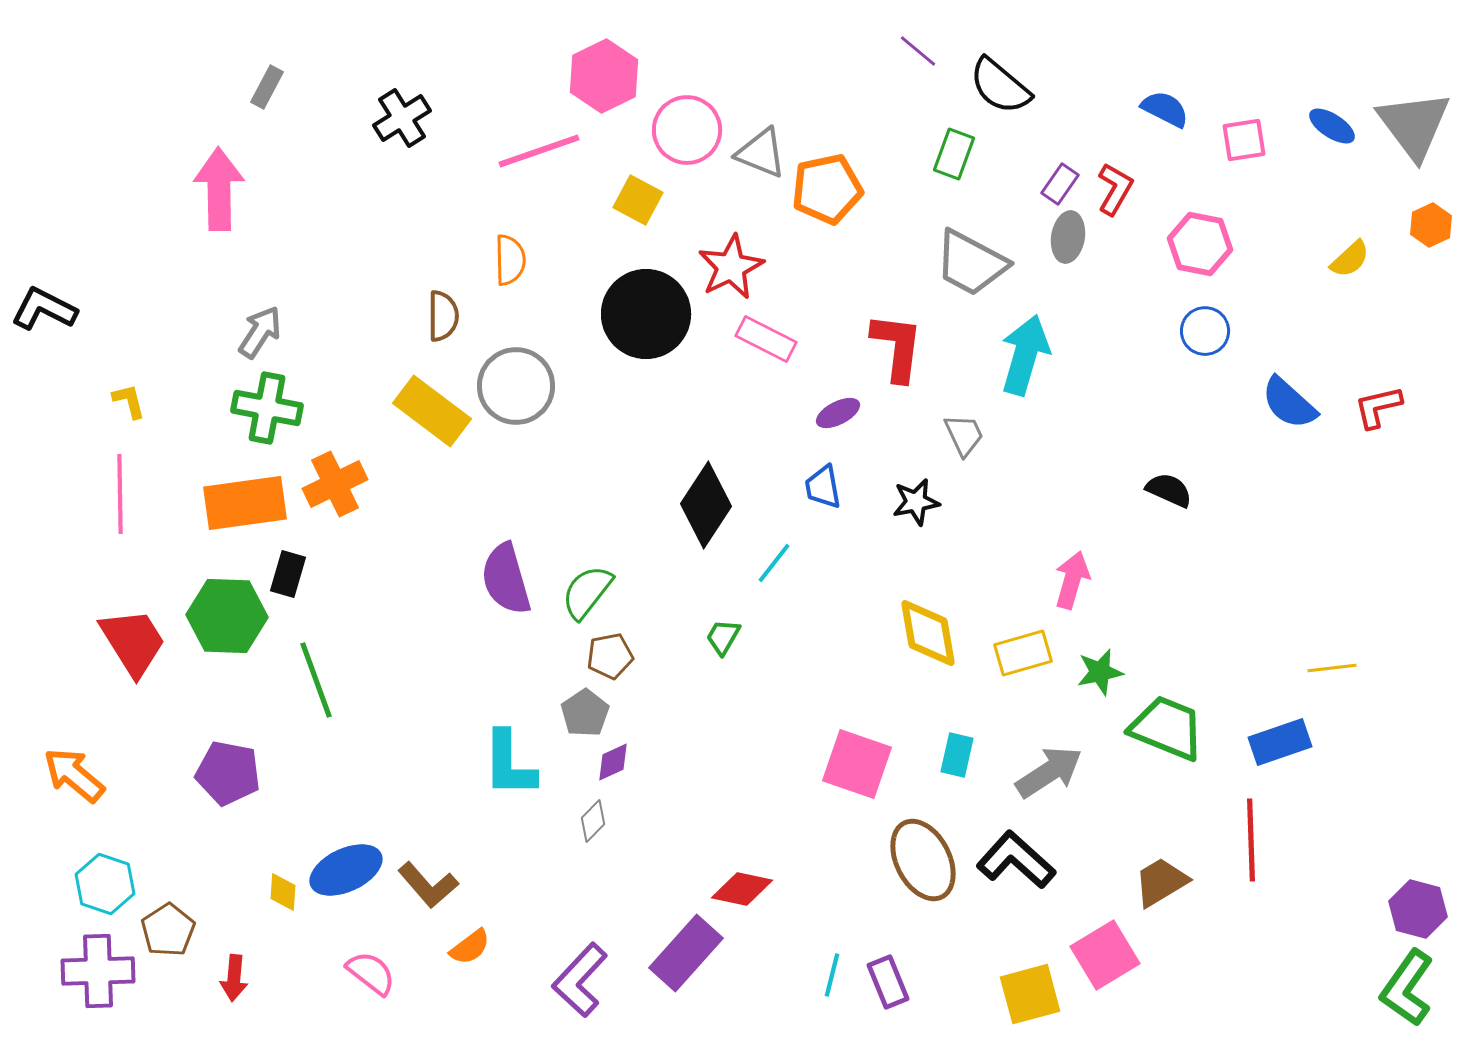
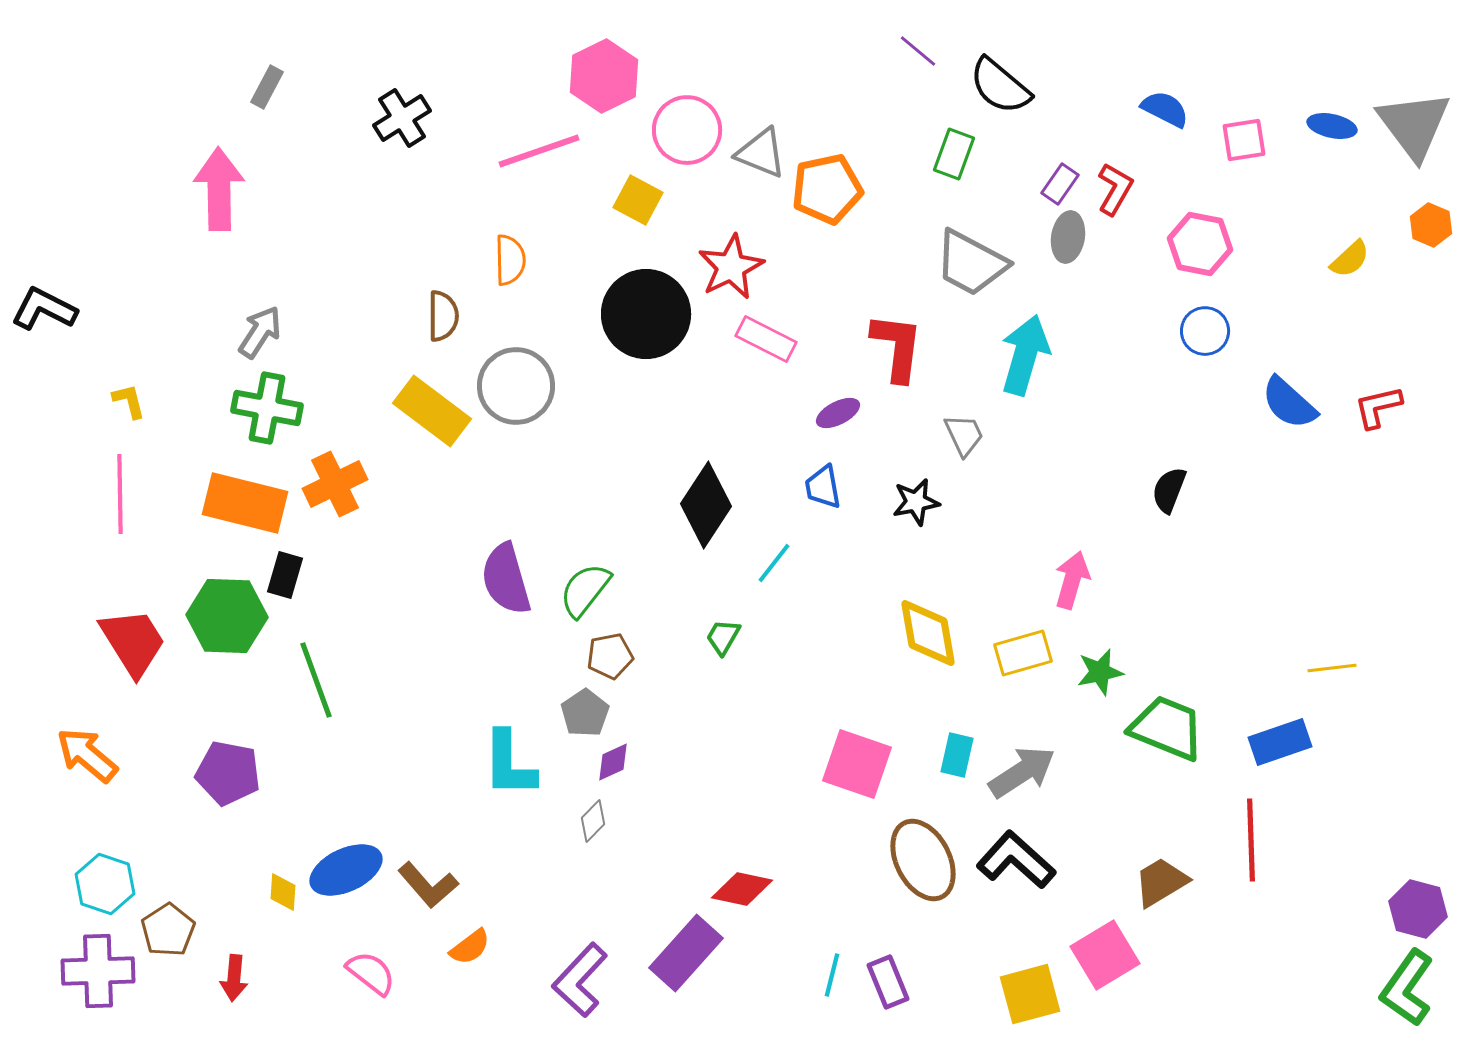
blue ellipse at (1332, 126): rotated 21 degrees counterclockwise
orange hexagon at (1431, 225): rotated 12 degrees counterclockwise
black semicircle at (1169, 490): rotated 93 degrees counterclockwise
orange rectangle at (245, 503): rotated 22 degrees clockwise
black rectangle at (288, 574): moved 3 px left, 1 px down
green semicircle at (587, 592): moved 2 px left, 2 px up
gray arrow at (1049, 772): moved 27 px left
orange arrow at (74, 775): moved 13 px right, 20 px up
